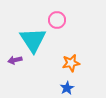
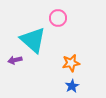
pink circle: moved 1 px right, 2 px up
cyan triangle: rotated 16 degrees counterclockwise
blue star: moved 5 px right, 2 px up
